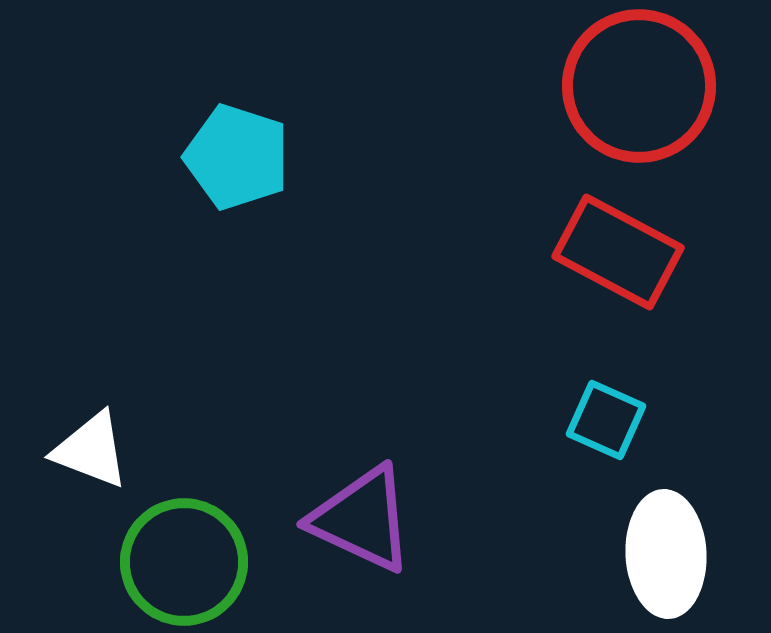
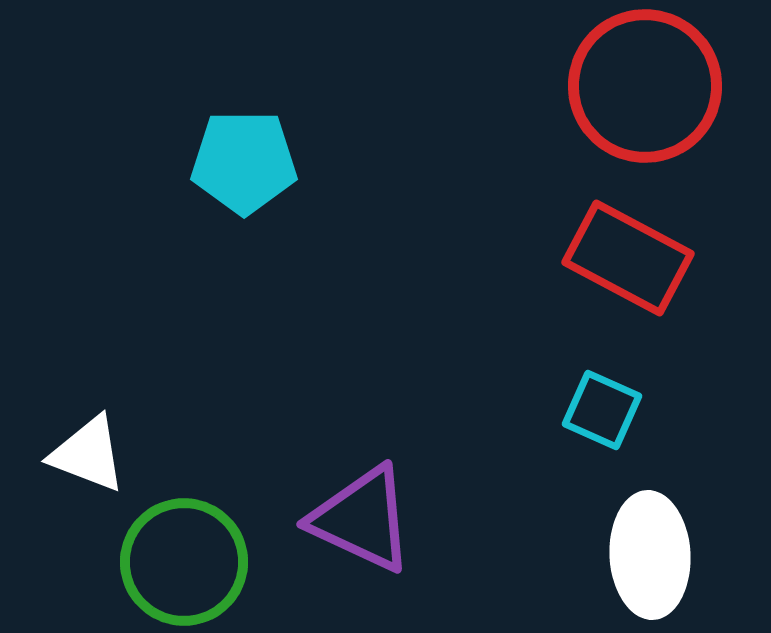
red circle: moved 6 px right
cyan pentagon: moved 7 px right, 5 px down; rotated 18 degrees counterclockwise
red rectangle: moved 10 px right, 6 px down
cyan square: moved 4 px left, 10 px up
white triangle: moved 3 px left, 4 px down
white ellipse: moved 16 px left, 1 px down
